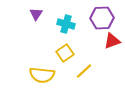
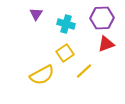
red triangle: moved 6 px left, 3 px down
yellow semicircle: rotated 35 degrees counterclockwise
